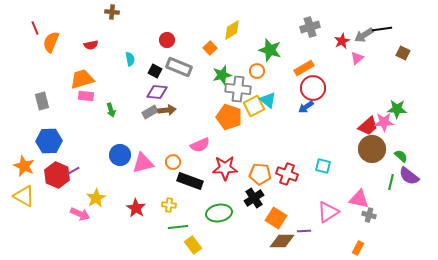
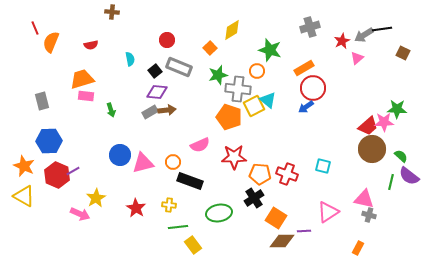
black square at (155, 71): rotated 24 degrees clockwise
green star at (222, 75): moved 4 px left
red star at (225, 168): moved 9 px right, 11 px up
pink triangle at (359, 199): moved 5 px right
